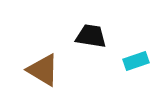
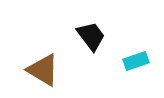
black trapezoid: rotated 44 degrees clockwise
